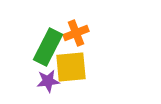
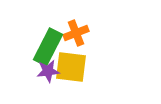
yellow square: rotated 12 degrees clockwise
purple star: moved 10 px up
